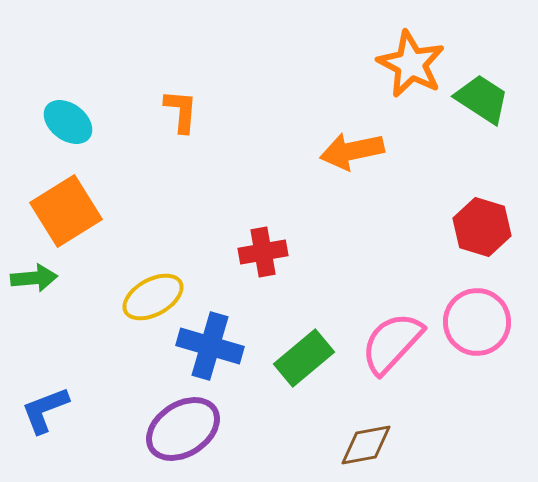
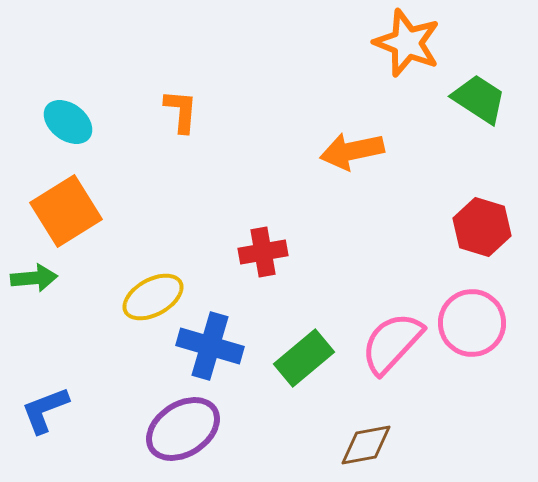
orange star: moved 4 px left, 21 px up; rotated 6 degrees counterclockwise
green trapezoid: moved 3 px left
pink circle: moved 5 px left, 1 px down
